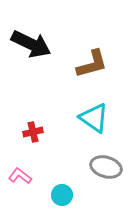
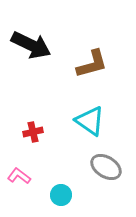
black arrow: moved 1 px down
cyan triangle: moved 4 px left, 3 px down
gray ellipse: rotated 16 degrees clockwise
pink L-shape: moved 1 px left
cyan circle: moved 1 px left
